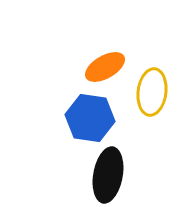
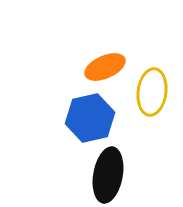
orange ellipse: rotated 6 degrees clockwise
blue hexagon: rotated 21 degrees counterclockwise
